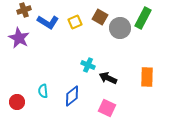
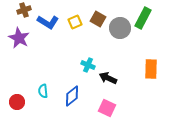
brown square: moved 2 px left, 2 px down
orange rectangle: moved 4 px right, 8 px up
